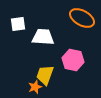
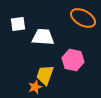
orange ellipse: moved 1 px right
